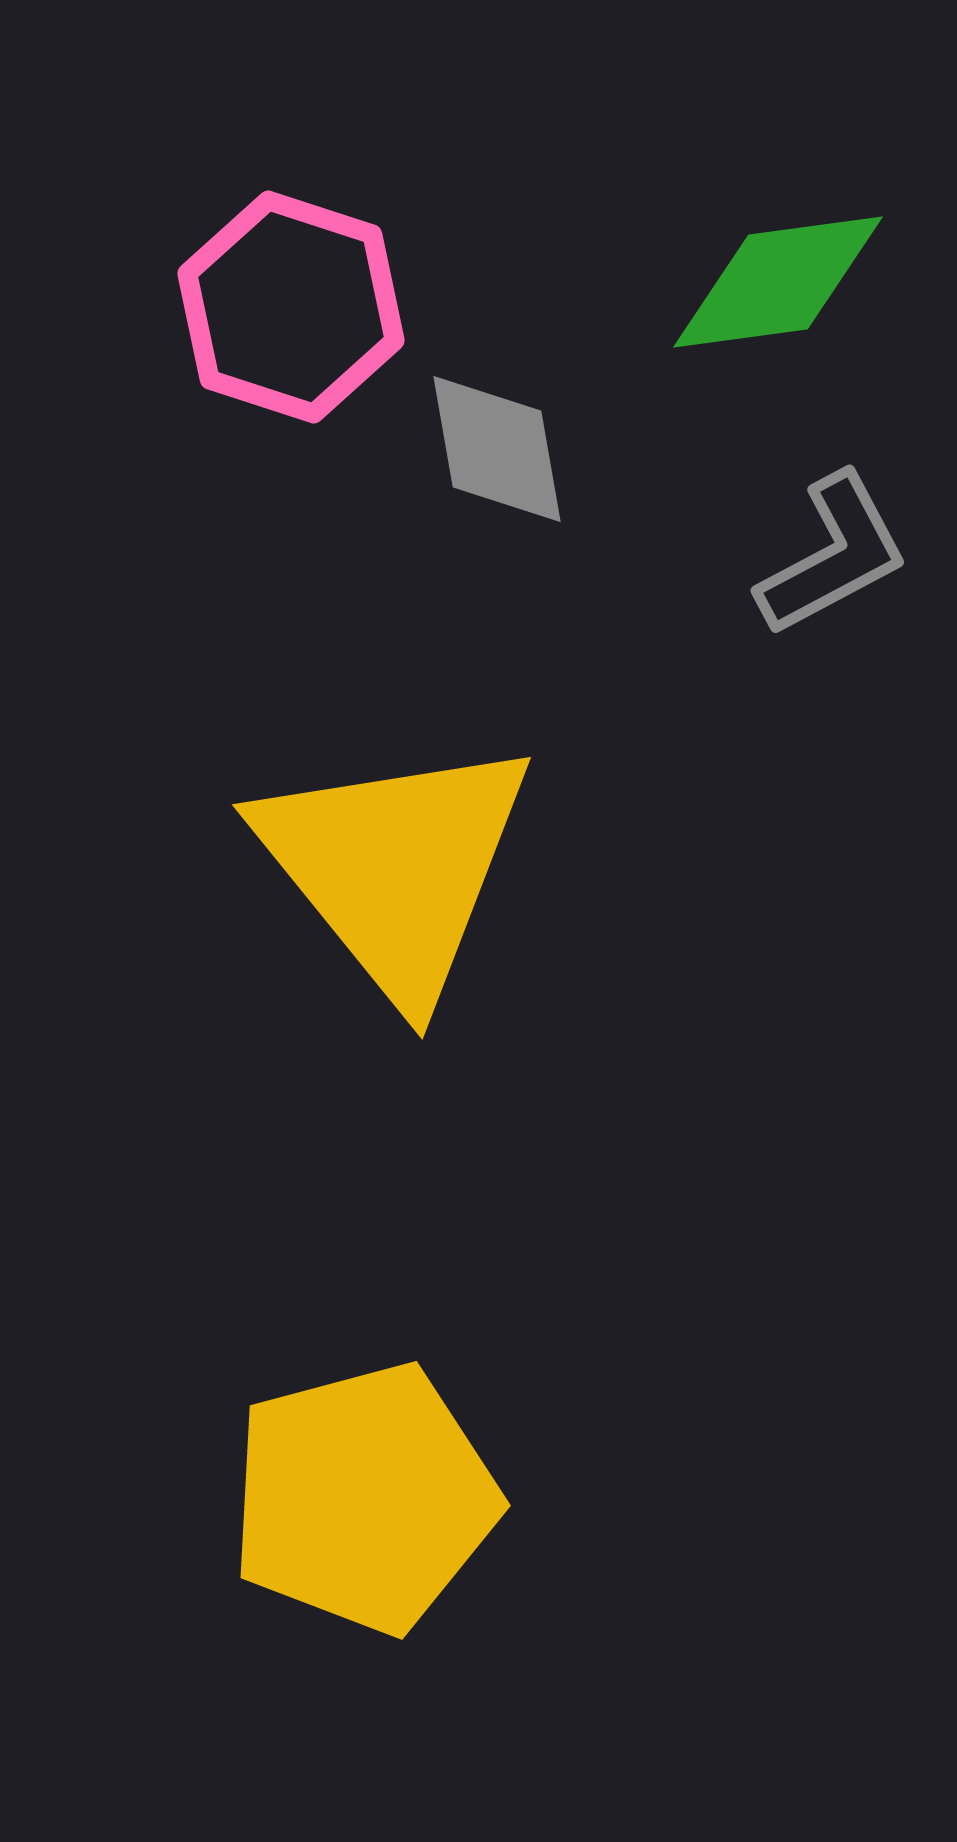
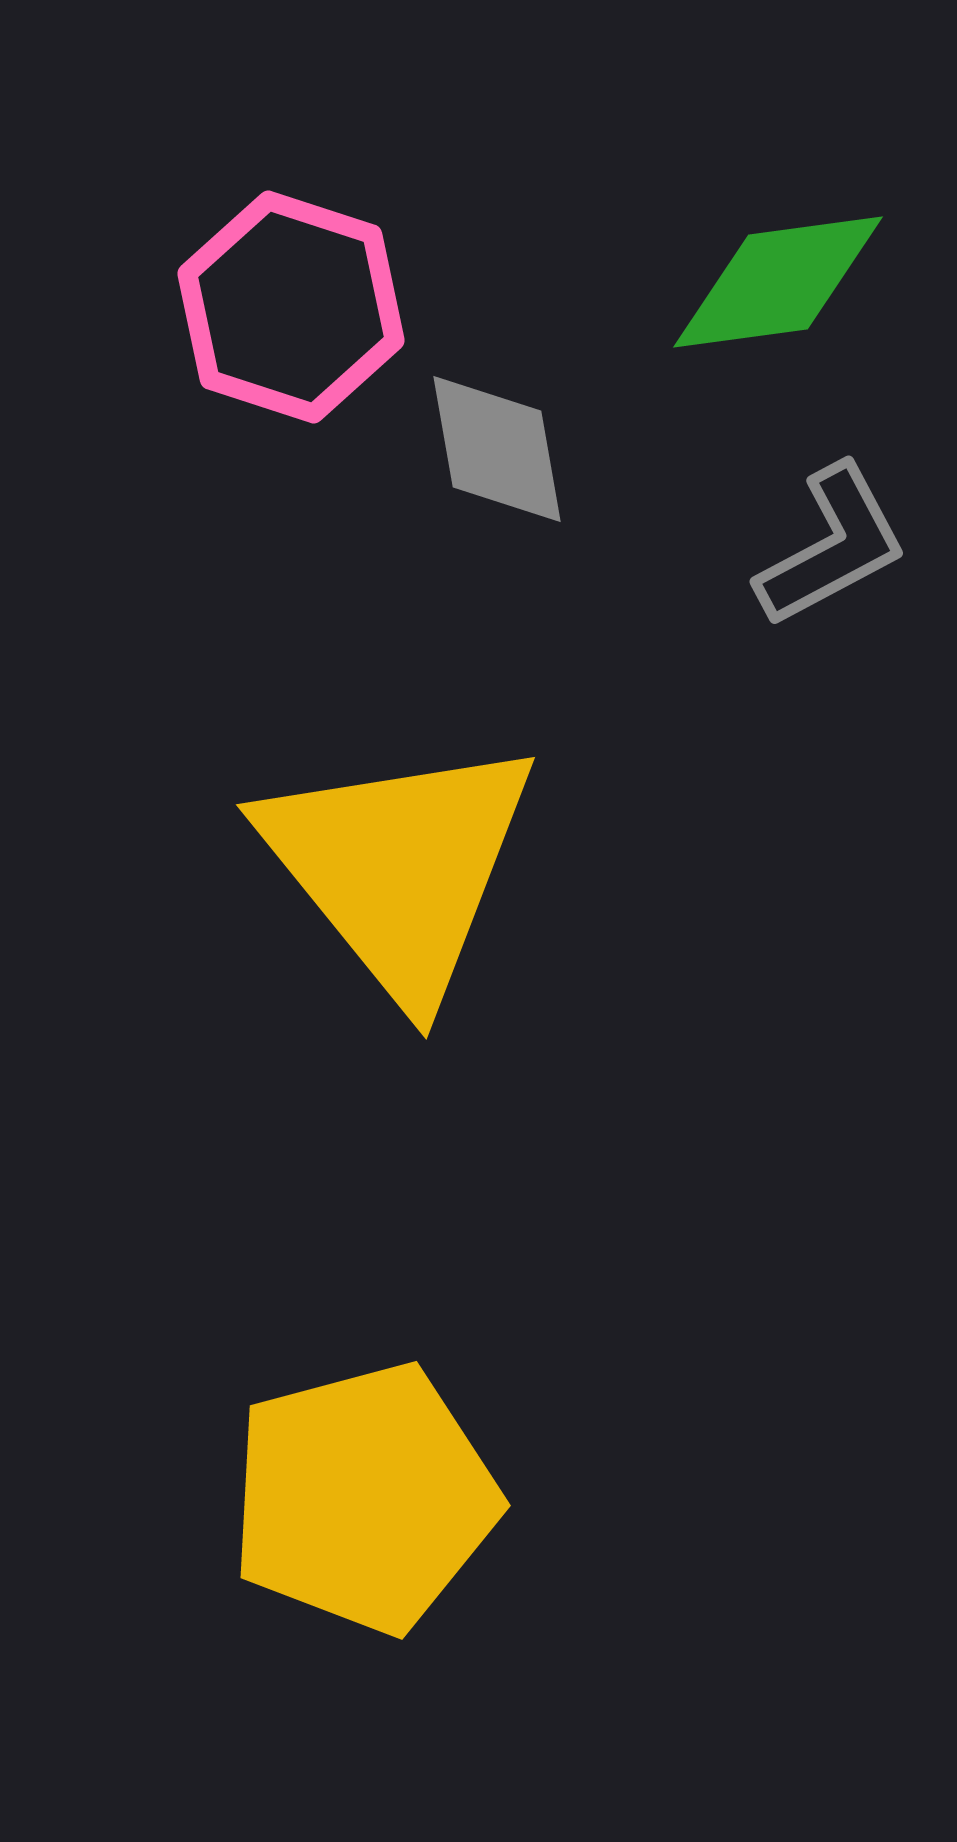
gray L-shape: moved 1 px left, 9 px up
yellow triangle: moved 4 px right
